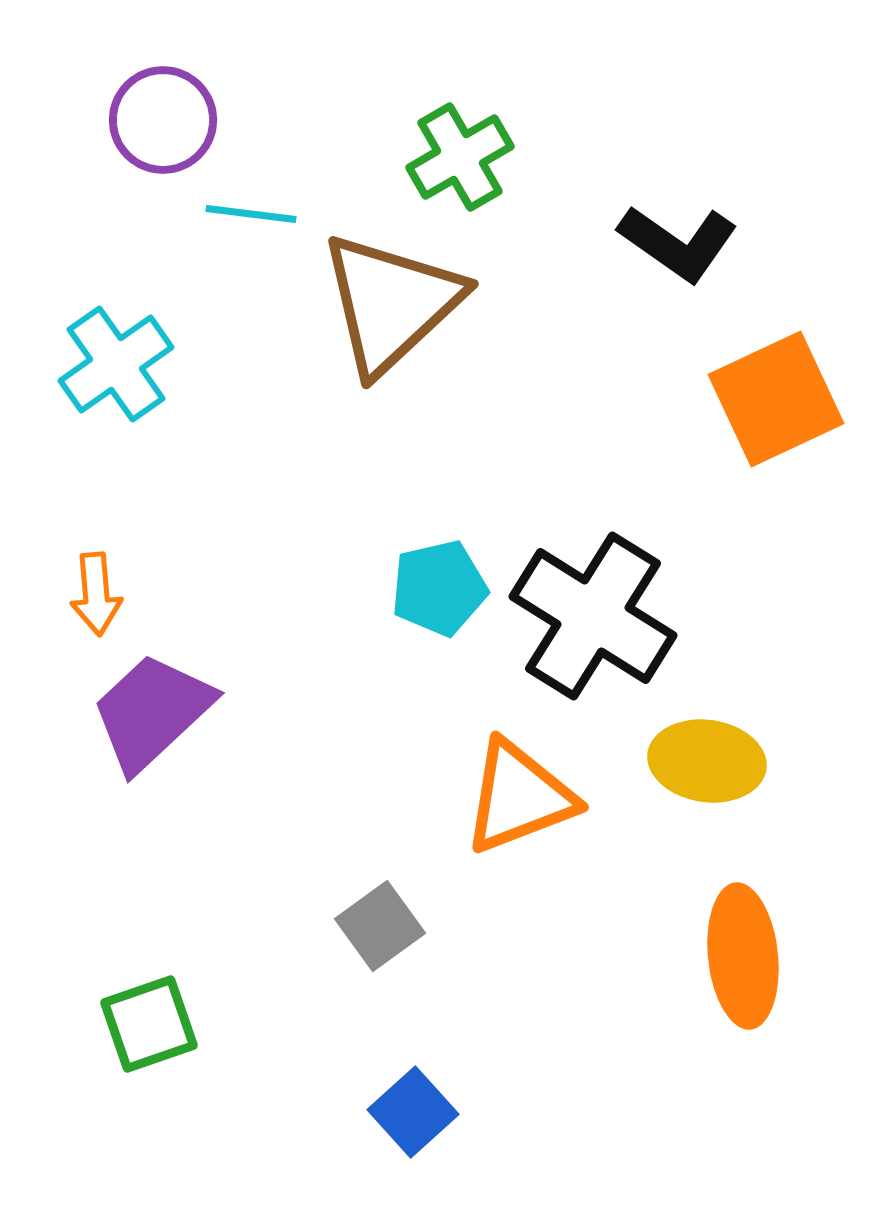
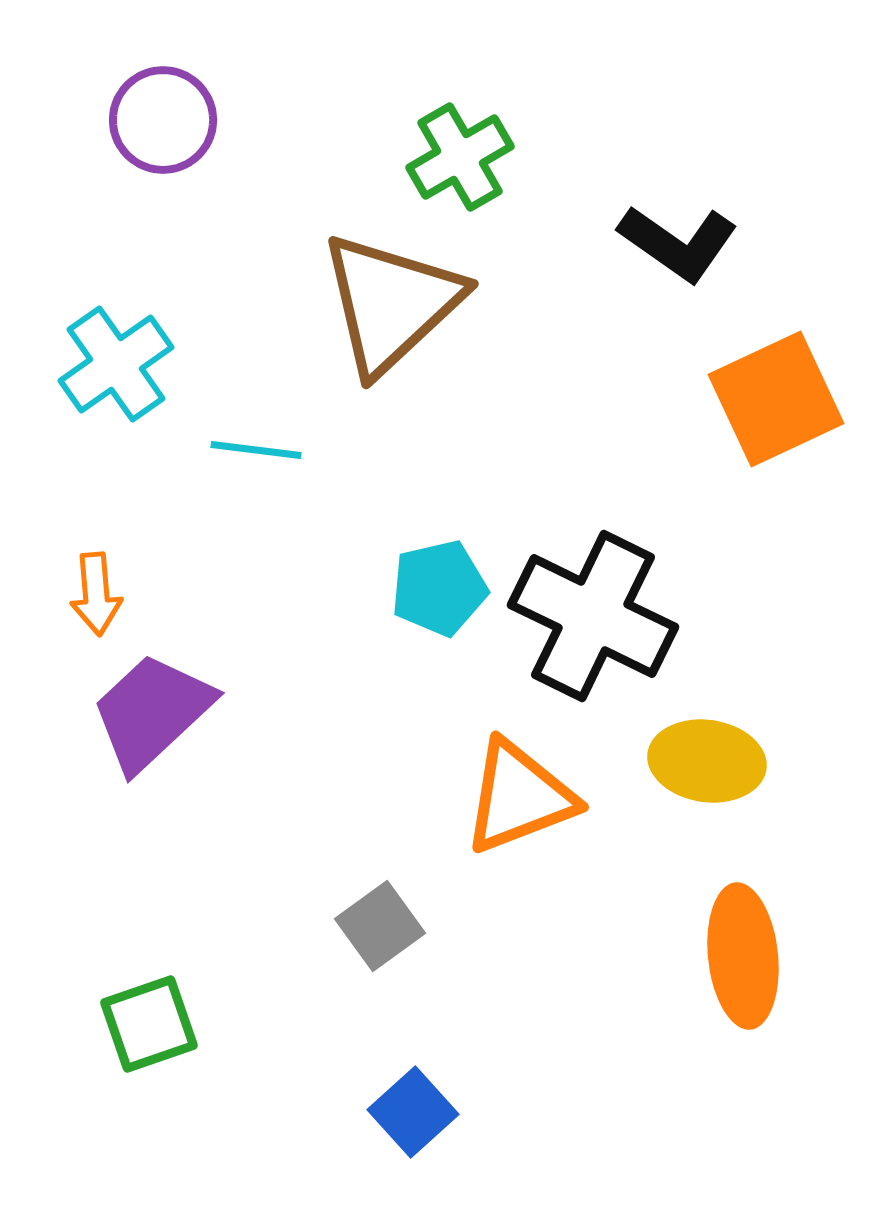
cyan line: moved 5 px right, 236 px down
black cross: rotated 6 degrees counterclockwise
